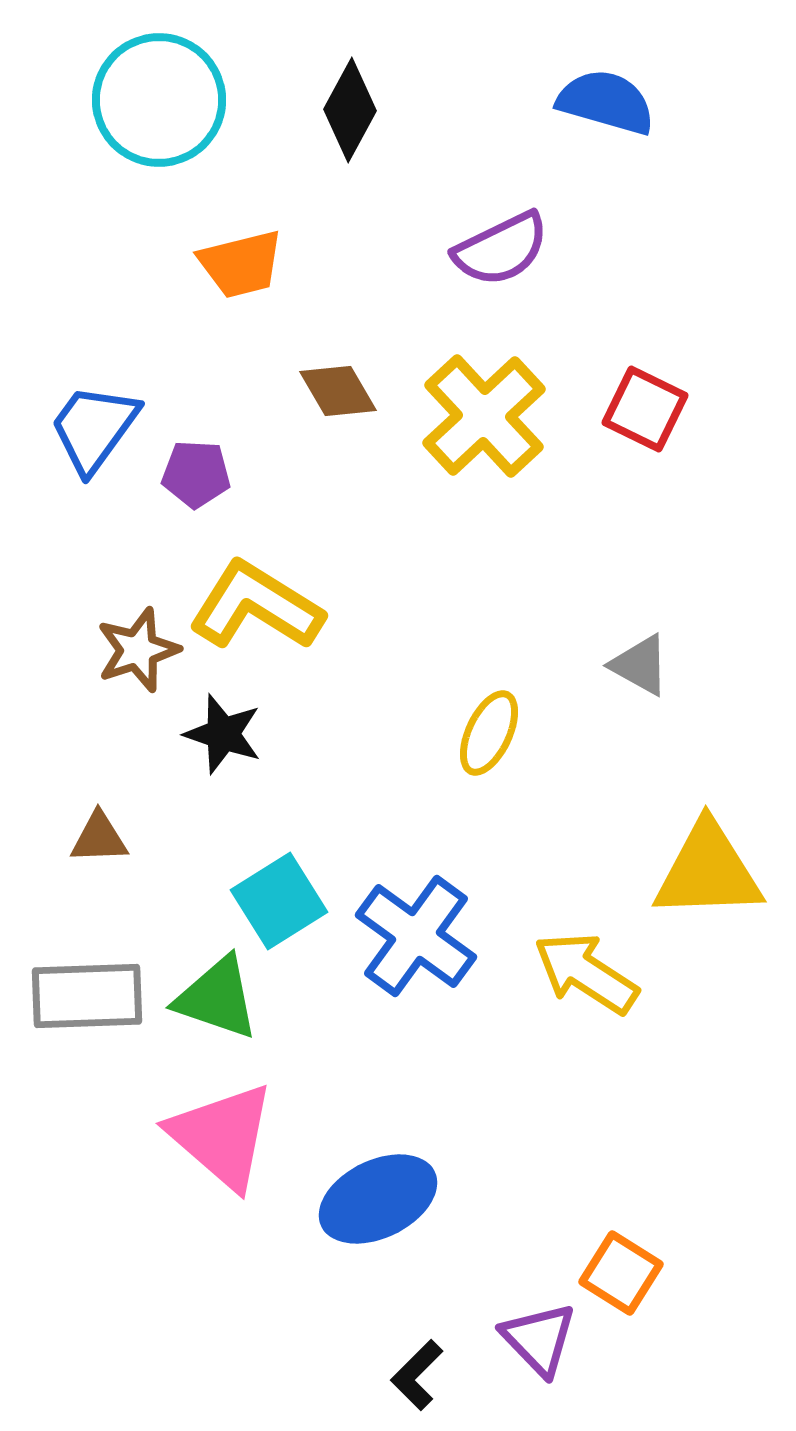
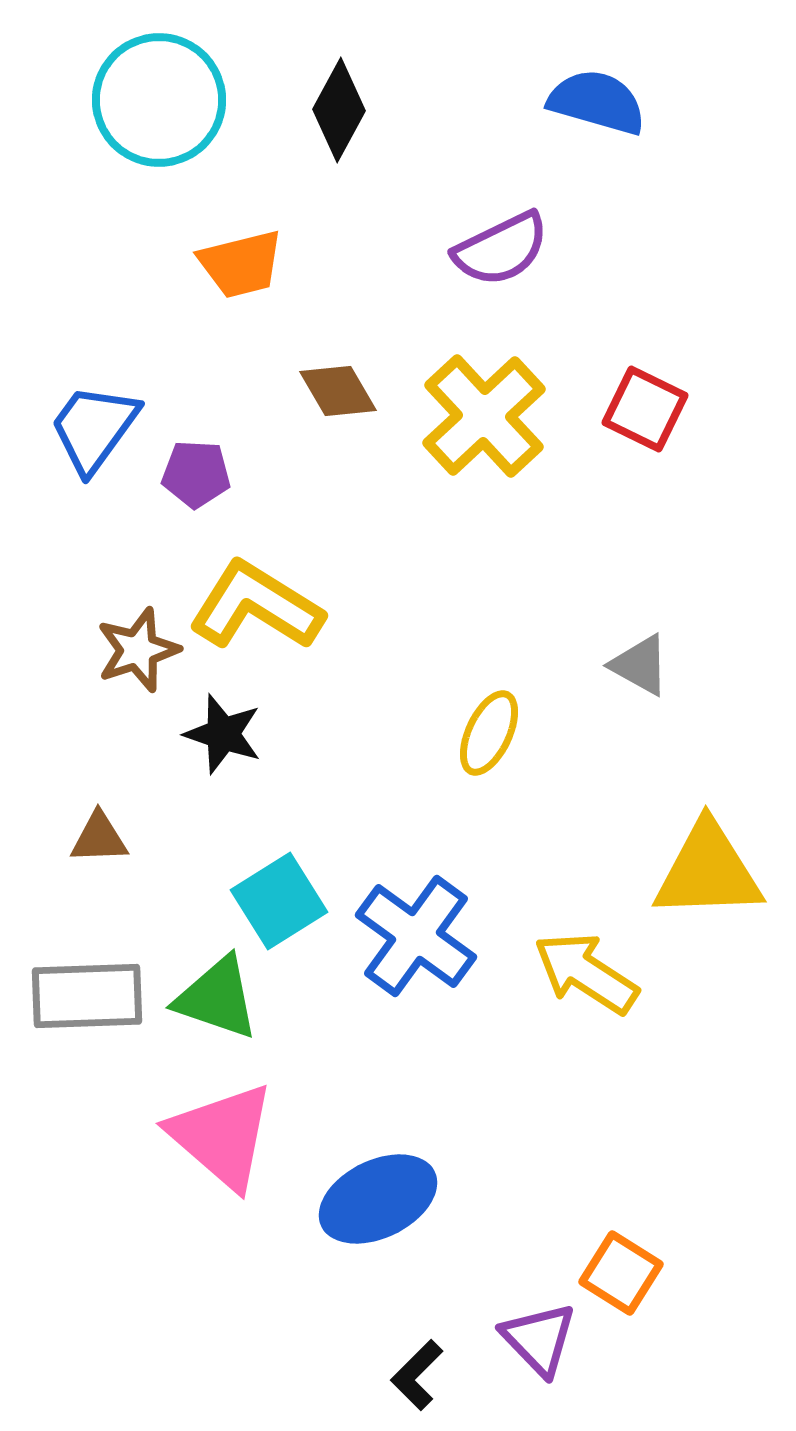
blue semicircle: moved 9 px left
black diamond: moved 11 px left
